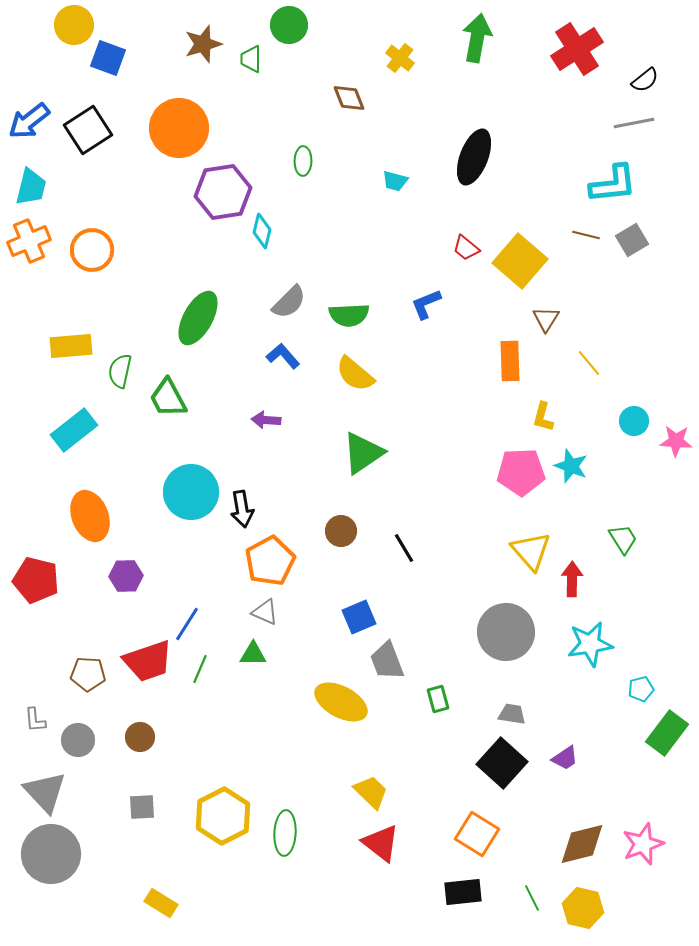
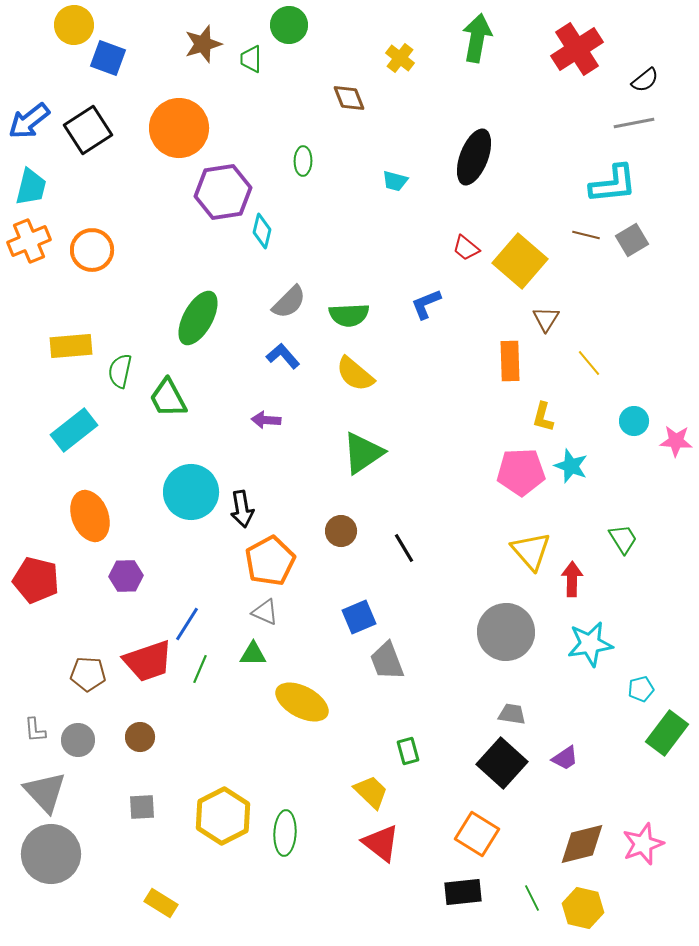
green rectangle at (438, 699): moved 30 px left, 52 px down
yellow ellipse at (341, 702): moved 39 px left
gray L-shape at (35, 720): moved 10 px down
